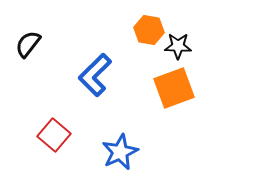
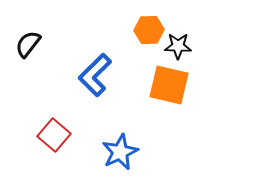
orange hexagon: rotated 12 degrees counterclockwise
orange square: moved 5 px left, 3 px up; rotated 33 degrees clockwise
